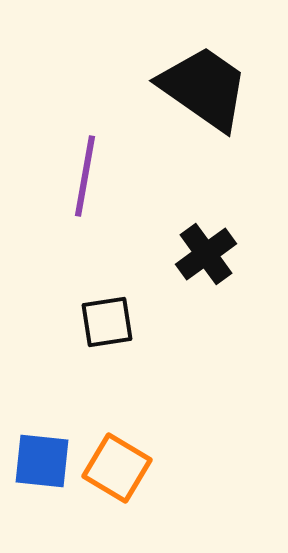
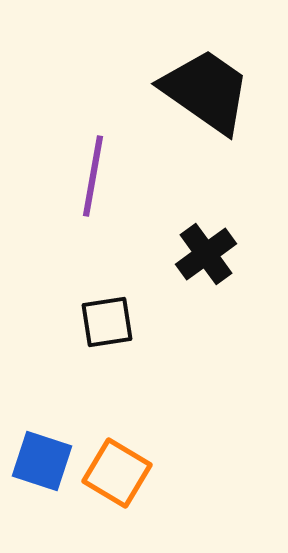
black trapezoid: moved 2 px right, 3 px down
purple line: moved 8 px right
blue square: rotated 12 degrees clockwise
orange square: moved 5 px down
